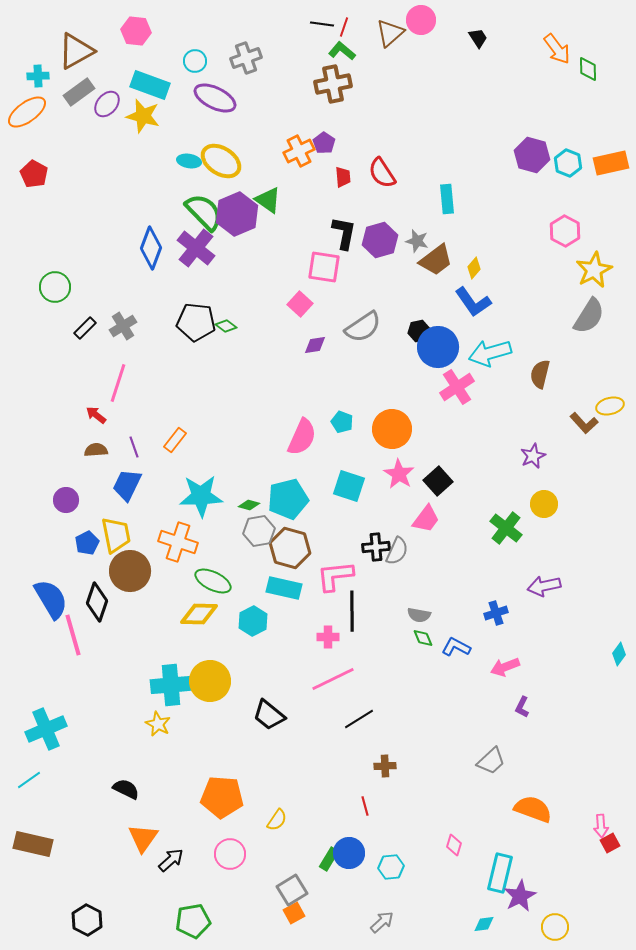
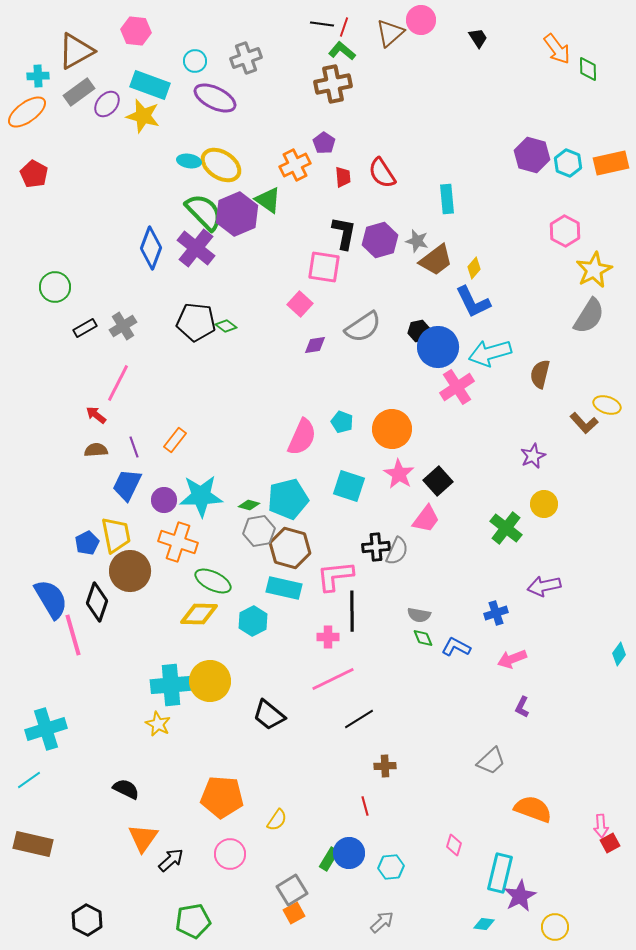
orange cross at (299, 151): moved 4 px left, 14 px down
yellow ellipse at (221, 161): moved 4 px down
blue L-shape at (473, 302): rotated 9 degrees clockwise
black rectangle at (85, 328): rotated 15 degrees clockwise
pink line at (118, 383): rotated 9 degrees clockwise
yellow ellipse at (610, 406): moved 3 px left, 1 px up; rotated 32 degrees clockwise
purple circle at (66, 500): moved 98 px right
pink arrow at (505, 667): moved 7 px right, 8 px up
cyan cross at (46, 729): rotated 6 degrees clockwise
cyan diamond at (484, 924): rotated 15 degrees clockwise
